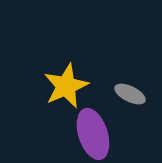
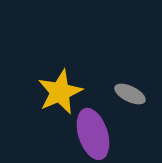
yellow star: moved 6 px left, 6 px down
